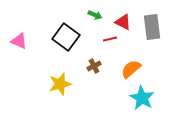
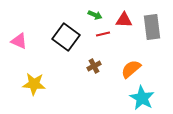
red triangle: moved 1 px right, 2 px up; rotated 24 degrees counterclockwise
red line: moved 7 px left, 5 px up
yellow star: moved 26 px left; rotated 20 degrees clockwise
